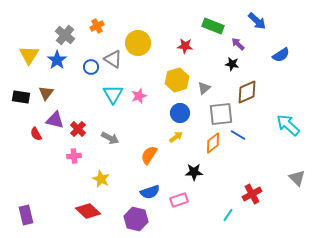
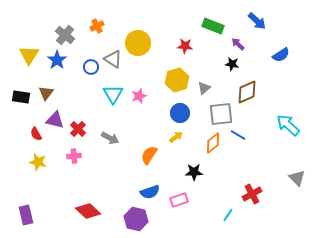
yellow star at (101, 179): moved 63 px left, 17 px up; rotated 12 degrees counterclockwise
